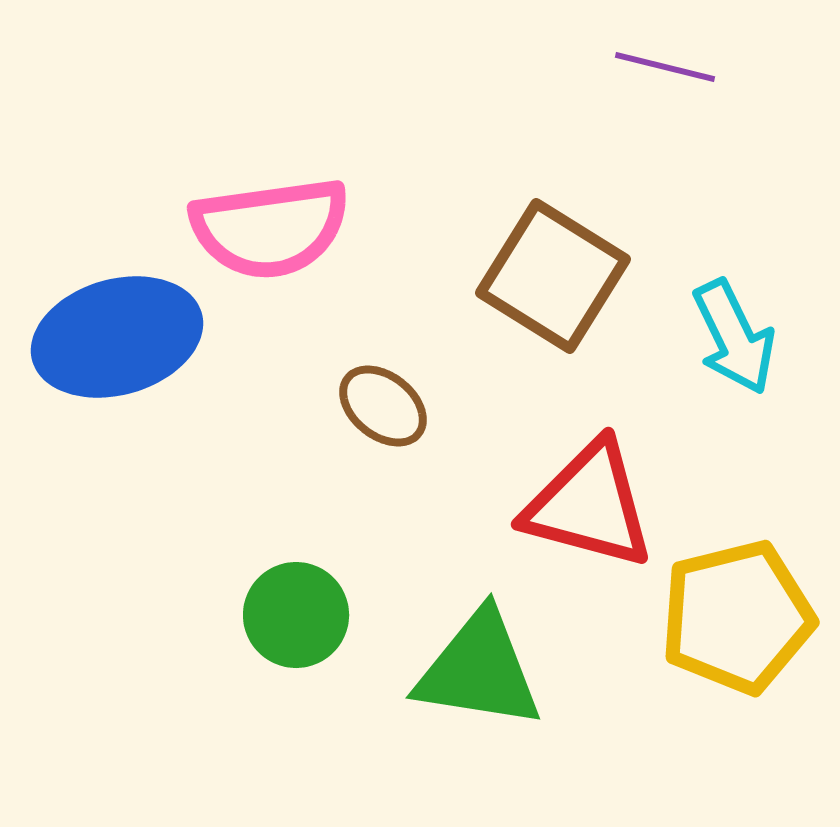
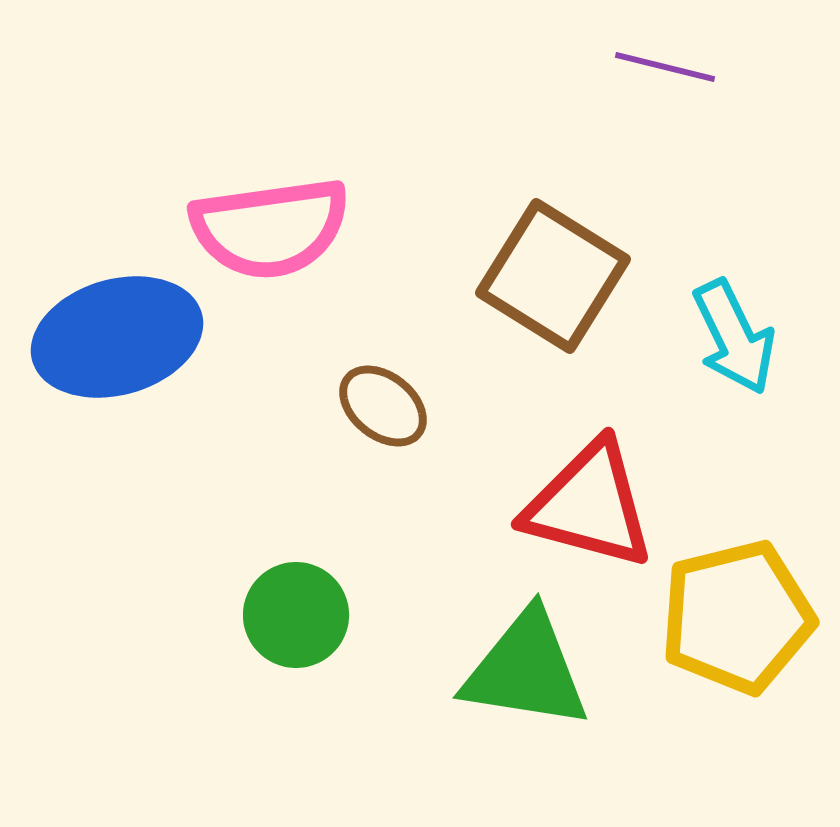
green triangle: moved 47 px right
